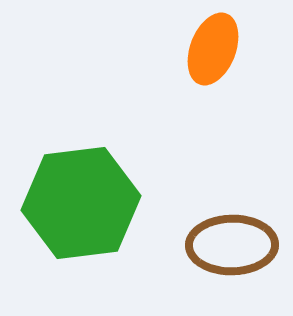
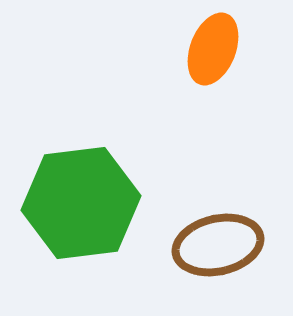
brown ellipse: moved 14 px left; rotated 12 degrees counterclockwise
